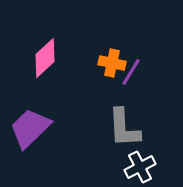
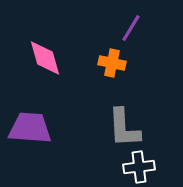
pink diamond: rotated 63 degrees counterclockwise
purple line: moved 44 px up
purple trapezoid: rotated 48 degrees clockwise
white cross: moved 1 px left; rotated 20 degrees clockwise
